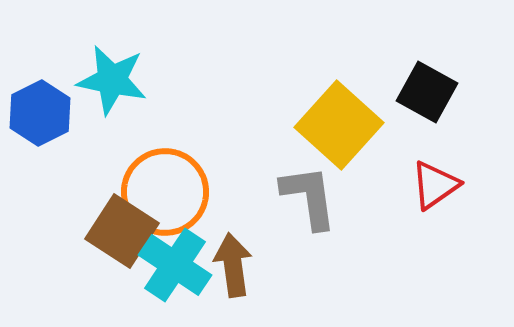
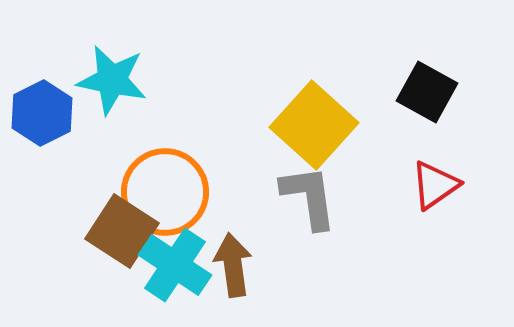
blue hexagon: moved 2 px right
yellow square: moved 25 px left
